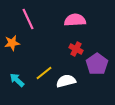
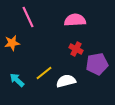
pink line: moved 2 px up
purple pentagon: rotated 25 degrees clockwise
